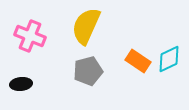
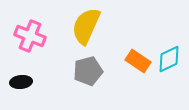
black ellipse: moved 2 px up
